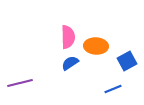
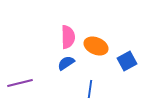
orange ellipse: rotated 20 degrees clockwise
blue semicircle: moved 4 px left
blue line: moved 23 px left; rotated 60 degrees counterclockwise
